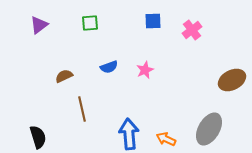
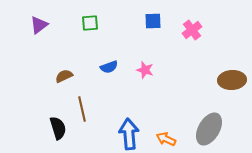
pink star: rotated 30 degrees counterclockwise
brown ellipse: rotated 24 degrees clockwise
black semicircle: moved 20 px right, 9 px up
